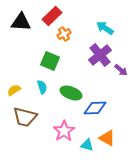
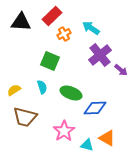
cyan arrow: moved 14 px left
